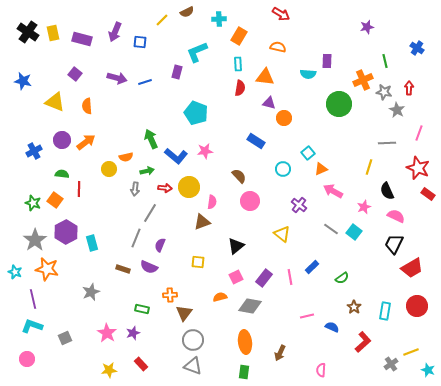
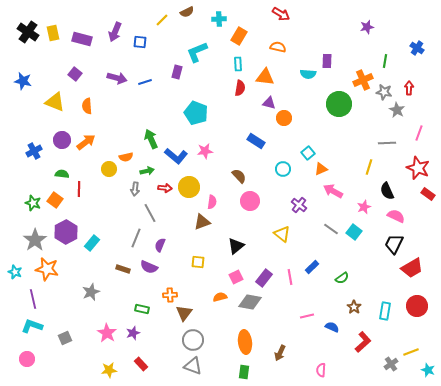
green line at (385, 61): rotated 24 degrees clockwise
gray line at (150, 213): rotated 60 degrees counterclockwise
cyan rectangle at (92, 243): rotated 56 degrees clockwise
gray diamond at (250, 306): moved 4 px up
